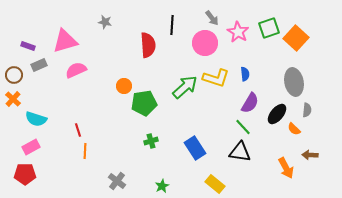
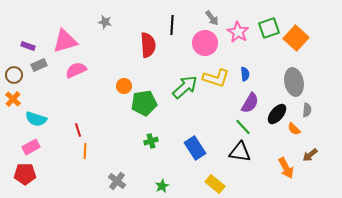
brown arrow: rotated 42 degrees counterclockwise
